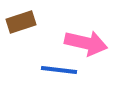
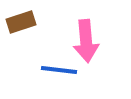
pink arrow: moved 2 px up; rotated 72 degrees clockwise
